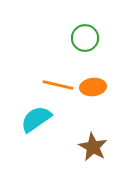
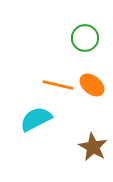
orange ellipse: moved 1 px left, 2 px up; rotated 45 degrees clockwise
cyan semicircle: rotated 8 degrees clockwise
